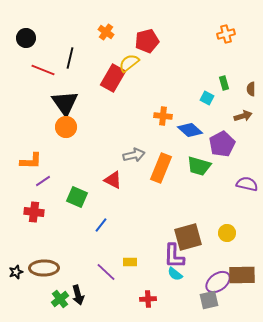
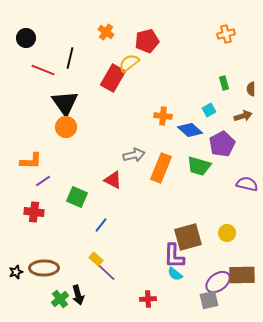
cyan square at (207, 98): moved 2 px right, 12 px down; rotated 32 degrees clockwise
yellow rectangle at (130, 262): moved 34 px left, 3 px up; rotated 40 degrees clockwise
